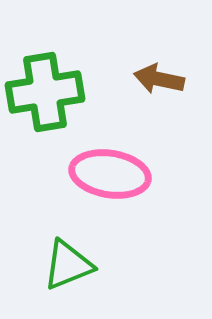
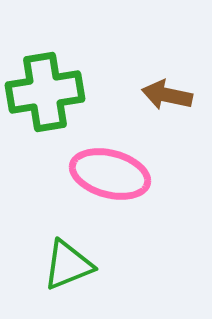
brown arrow: moved 8 px right, 16 px down
pink ellipse: rotated 6 degrees clockwise
